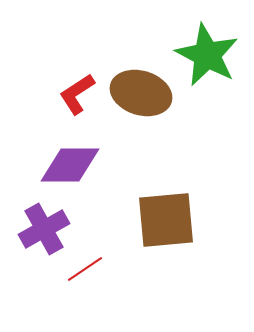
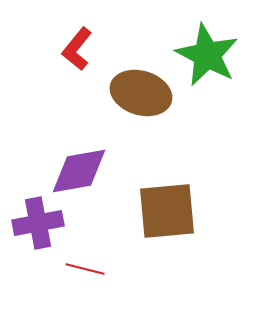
red L-shape: moved 45 px up; rotated 18 degrees counterclockwise
purple diamond: moved 9 px right, 6 px down; rotated 10 degrees counterclockwise
brown square: moved 1 px right, 9 px up
purple cross: moved 6 px left, 6 px up; rotated 18 degrees clockwise
red line: rotated 48 degrees clockwise
